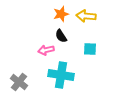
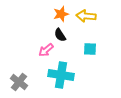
black semicircle: moved 1 px left, 1 px up
pink arrow: rotated 28 degrees counterclockwise
